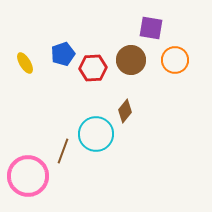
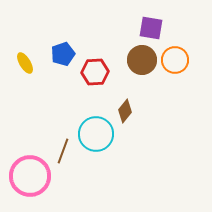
brown circle: moved 11 px right
red hexagon: moved 2 px right, 4 px down
pink circle: moved 2 px right
